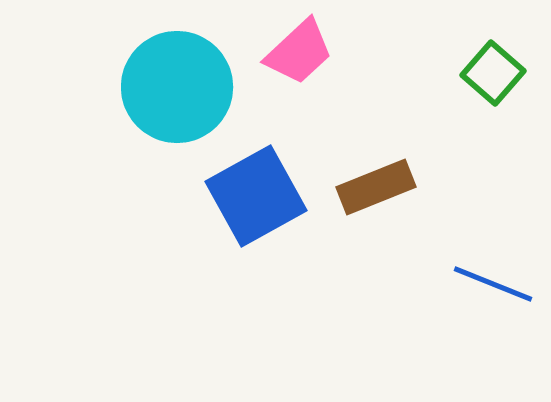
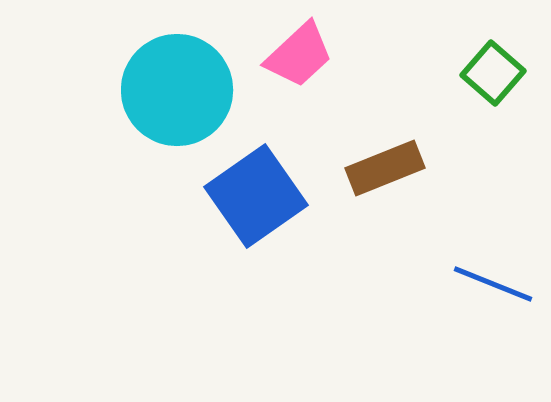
pink trapezoid: moved 3 px down
cyan circle: moved 3 px down
brown rectangle: moved 9 px right, 19 px up
blue square: rotated 6 degrees counterclockwise
